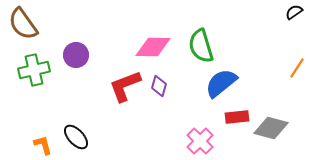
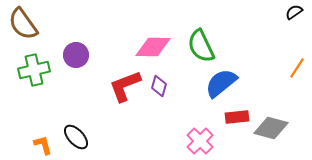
green semicircle: rotated 8 degrees counterclockwise
